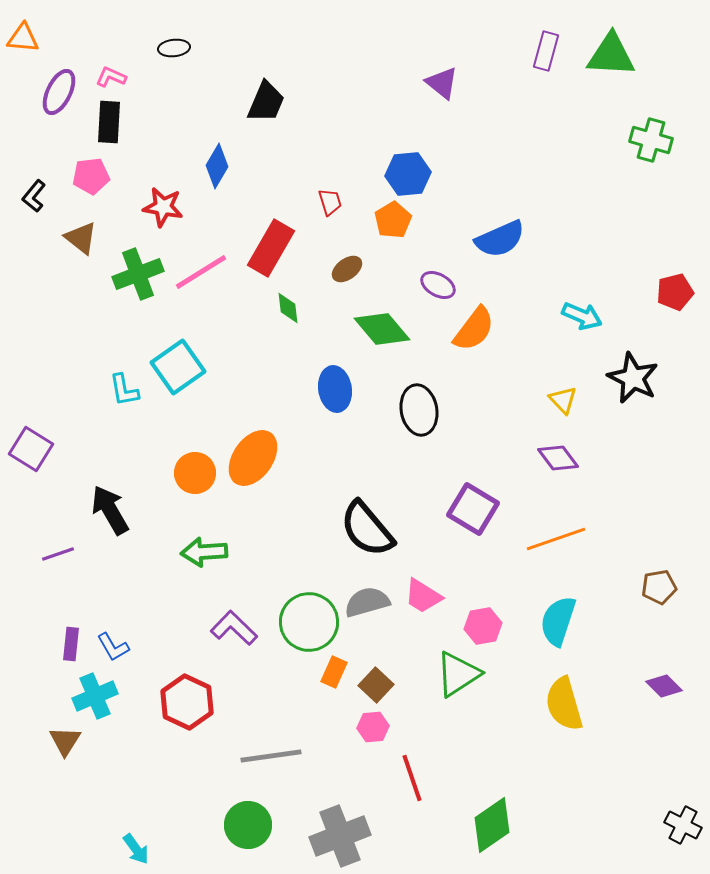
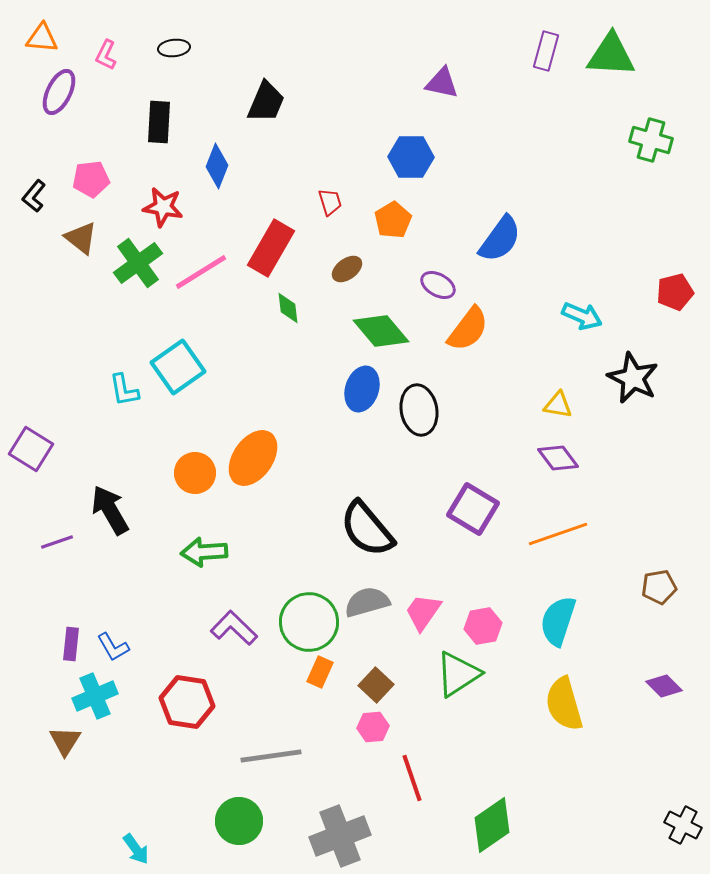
orange triangle at (23, 38): moved 19 px right
pink L-shape at (111, 77): moved 5 px left, 22 px up; rotated 88 degrees counterclockwise
purple triangle at (442, 83): rotated 27 degrees counterclockwise
black rectangle at (109, 122): moved 50 px right
blue diamond at (217, 166): rotated 9 degrees counterclockwise
blue hexagon at (408, 174): moved 3 px right, 17 px up; rotated 6 degrees clockwise
pink pentagon at (91, 176): moved 3 px down
blue semicircle at (500, 239): rotated 30 degrees counterclockwise
green cross at (138, 274): moved 11 px up; rotated 15 degrees counterclockwise
green diamond at (382, 329): moved 1 px left, 2 px down
orange semicircle at (474, 329): moved 6 px left
blue ellipse at (335, 389): moved 27 px right; rotated 27 degrees clockwise
yellow triangle at (563, 400): moved 5 px left, 5 px down; rotated 36 degrees counterclockwise
orange line at (556, 539): moved 2 px right, 5 px up
purple line at (58, 554): moved 1 px left, 12 px up
pink trapezoid at (423, 596): moved 16 px down; rotated 93 degrees clockwise
orange rectangle at (334, 672): moved 14 px left
red hexagon at (187, 702): rotated 16 degrees counterclockwise
green circle at (248, 825): moved 9 px left, 4 px up
